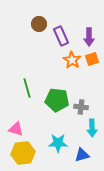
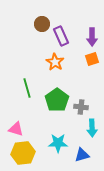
brown circle: moved 3 px right
purple arrow: moved 3 px right
orange star: moved 17 px left, 2 px down
green pentagon: rotated 30 degrees clockwise
